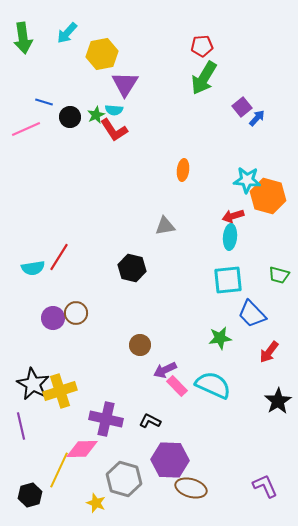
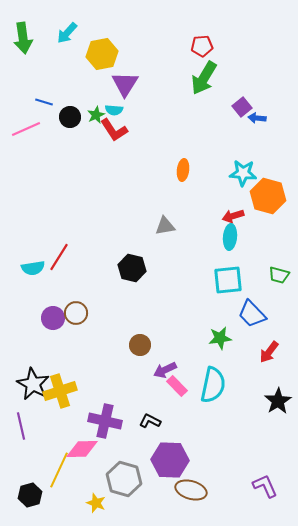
blue arrow at (257, 118): rotated 126 degrees counterclockwise
cyan star at (247, 180): moved 4 px left, 7 px up
cyan semicircle at (213, 385): rotated 78 degrees clockwise
purple cross at (106, 419): moved 1 px left, 2 px down
brown ellipse at (191, 488): moved 2 px down
